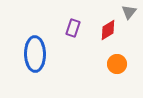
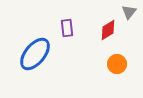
purple rectangle: moved 6 px left; rotated 24 degrees counterclockwise
blue ellipse: rotated 40 degrees clockwise
